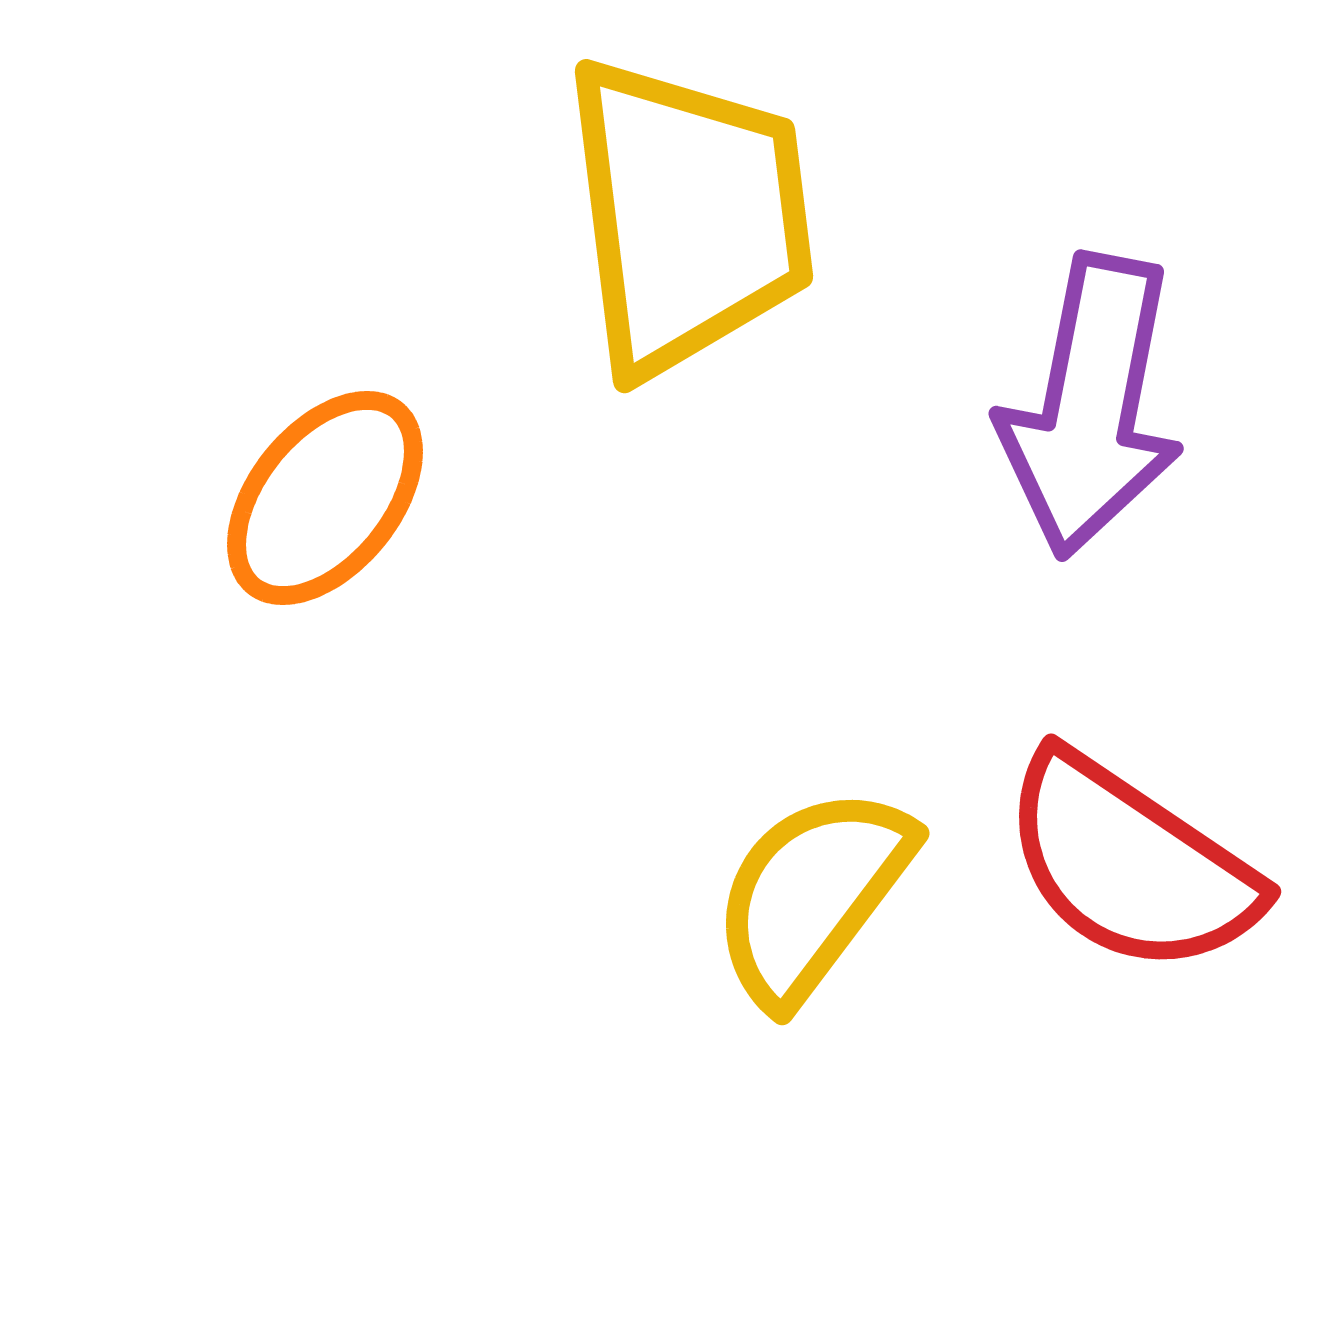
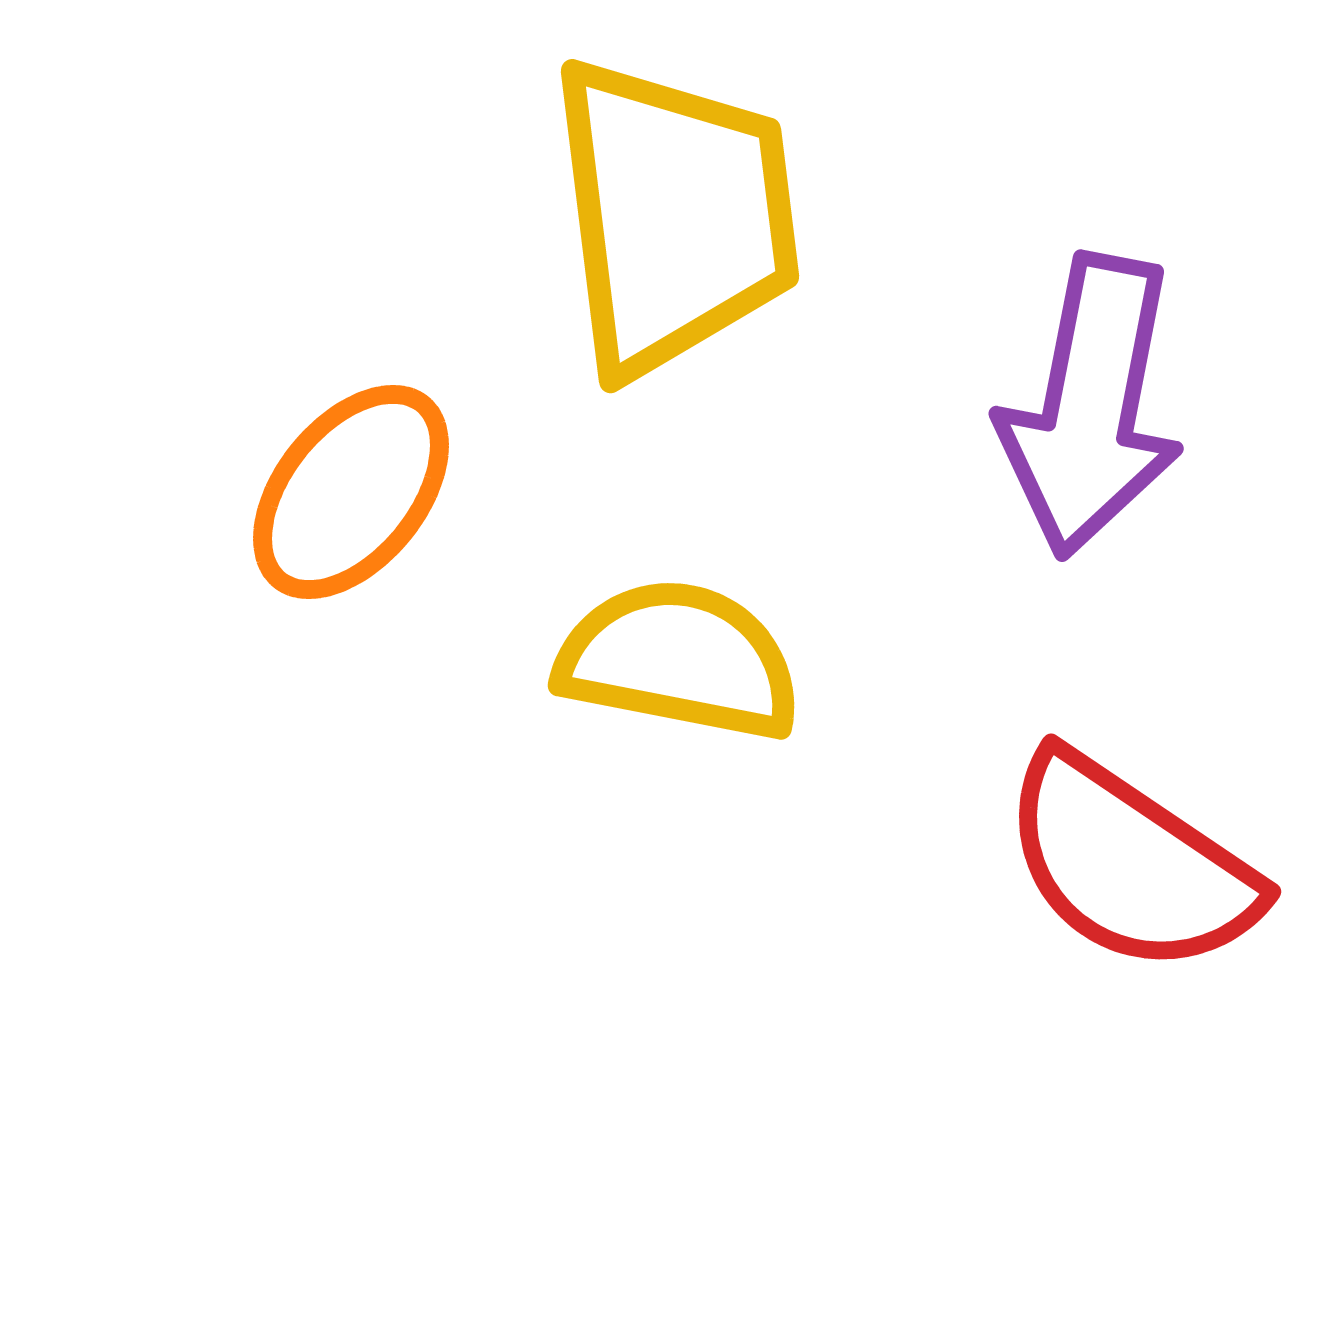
yellow trapezoid: moved 14 px left
orange ellipse: moved 26 px right, 6 px up
yellow semicircle: moved 133 px left, 235 px up; rotated 64 degrees clockwise
